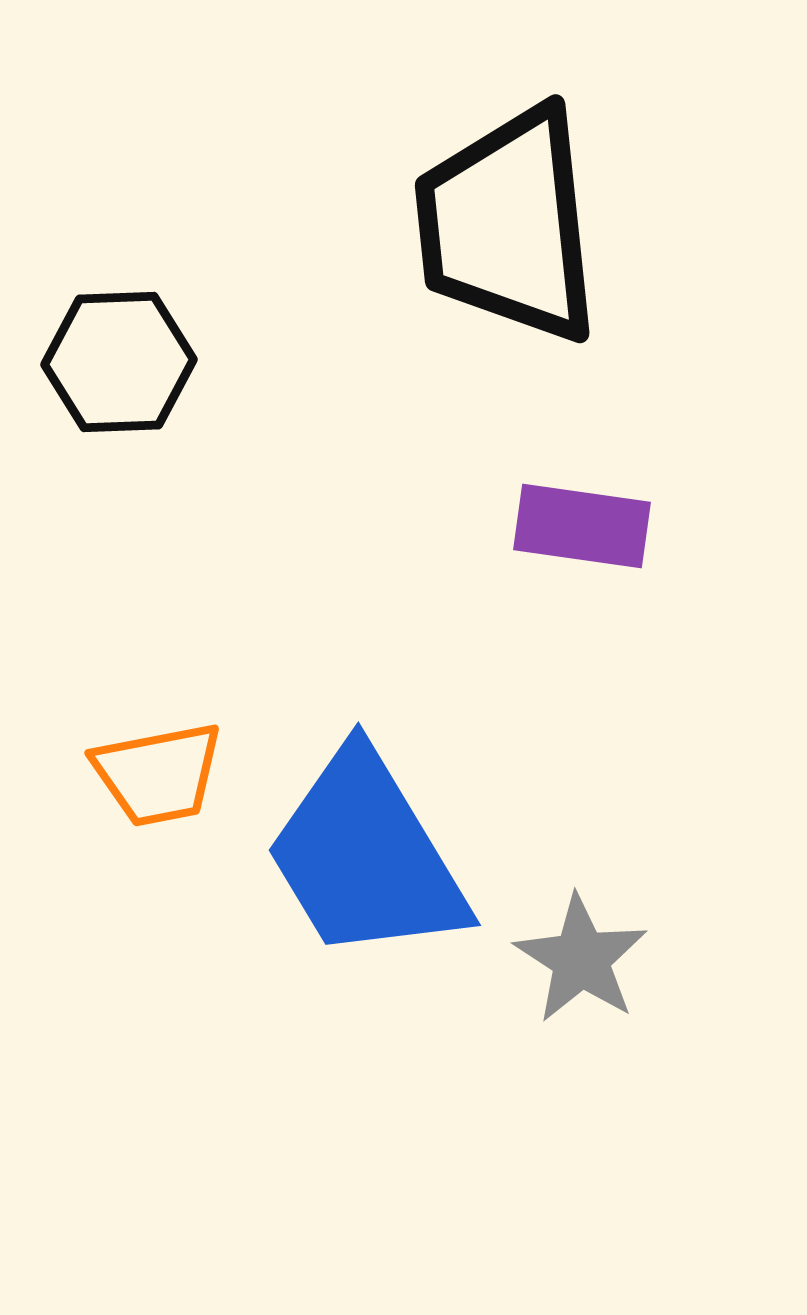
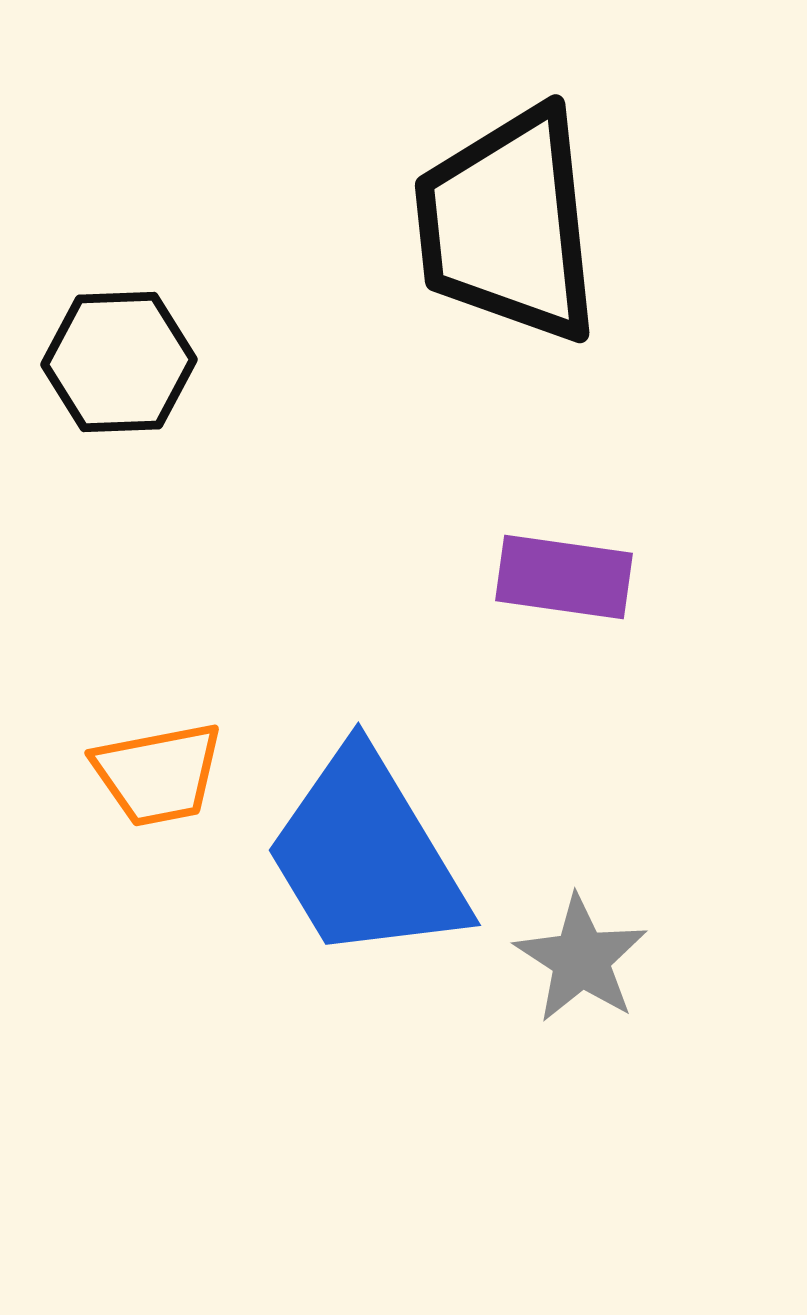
purple rectangle: moved 18 px left, 51 px down
